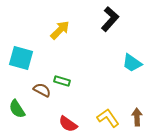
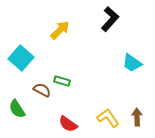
cyan square: rotated 25 degrees clockwise
